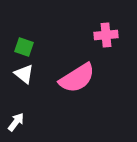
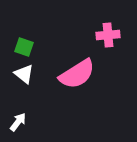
pink cross: moved 2 px right
pink semicircle: moved 4 px up
white arrow: moved 2 px right
